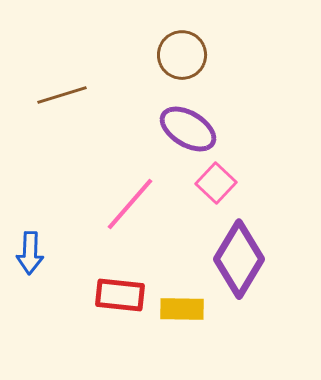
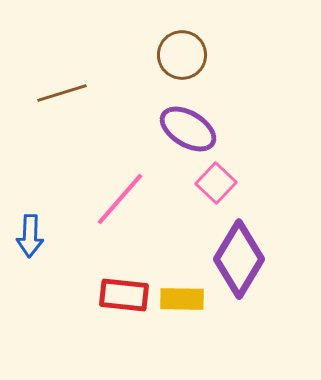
brown line: moved 2 px up
pink line: moved 10 px left, 5 px up
blue arrow: moved 17 px up
red rectangle: moved 4 px right
yellow rectangle: moved 10 px up
